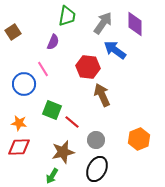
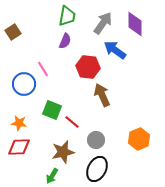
purple semicircle: moved 12 px right, 1 px up
